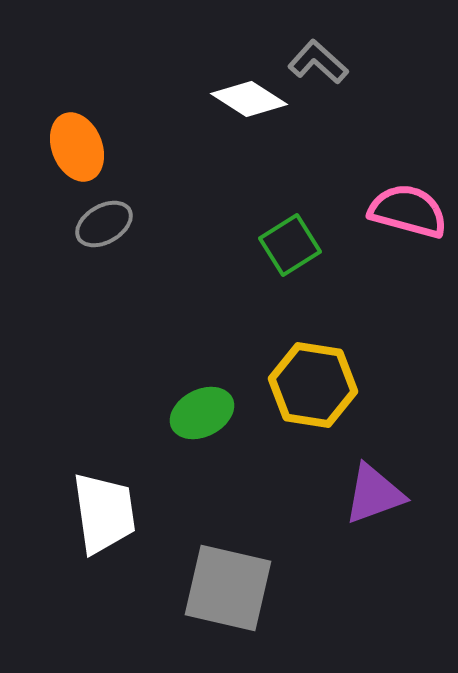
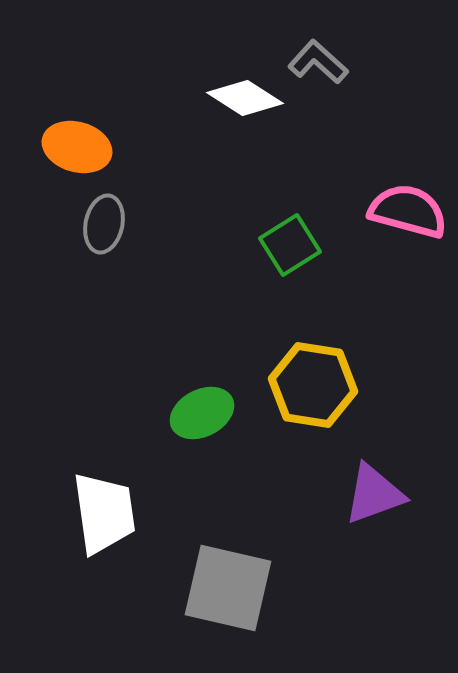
white diamond: moved 4 px left, 1 px up
orange ellipse: rotated 52 degrees counterclockwise
gray ellipse: rotated 48 degrees counterclockwise
